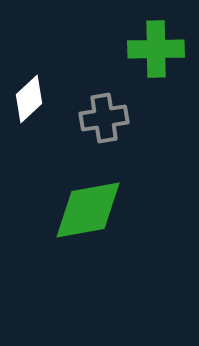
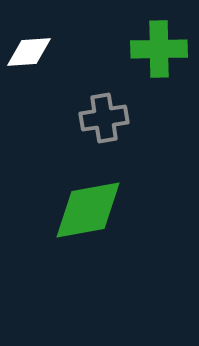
green cross: moved 3 px right
white diamond: moved 47 px up; rotated 39 degrees clockwise
